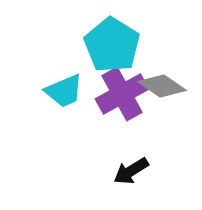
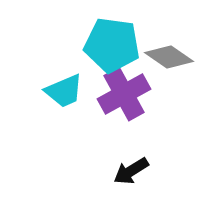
cyan pentagon: rotated 24 degrees counterclockwise
gray diamond: moved 7 px right, 29 px up
purple cross: moved 2 px right
